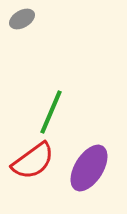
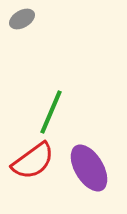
purple ellipse: rotated 63 degrees counterclockwise
